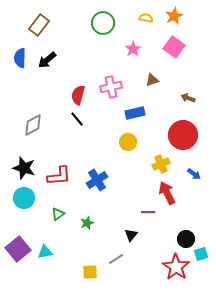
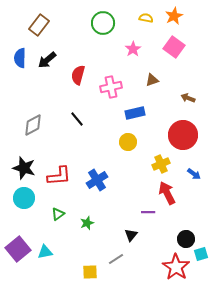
red semicircle: moved 20 px up
